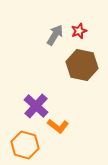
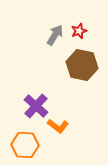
orange hexagon: rotated 12 degrees counterclockwise
